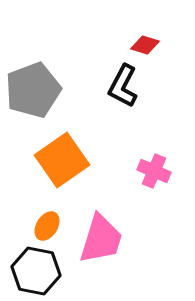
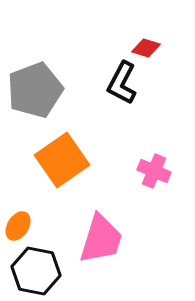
red diamond: moved 1 px right, 3 px down
black L-shape: moved 1 px left, 3 px up
gray pentagon: moved 2 px right
orange ellipse: moved 29 px left
